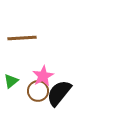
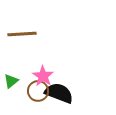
brown line: moved 4 px up
pink star: rotated 10 degrees counterclockwise
black semicircle: rotated 72 degrees clockwise
